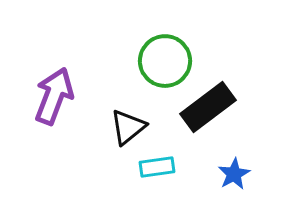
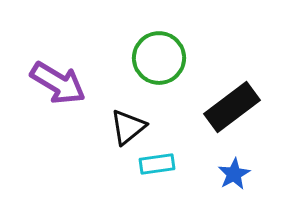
green circle: moved 6 px left, 3 px up
purple arrow: moved 4 px right, 13 px up; rotated 100 degrees clockwise
black rectangle: moved 24 px right
cyan rectangle: moved 3 px up
